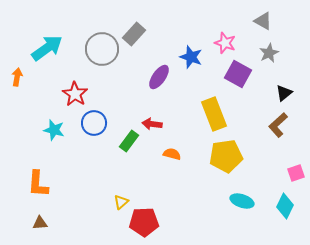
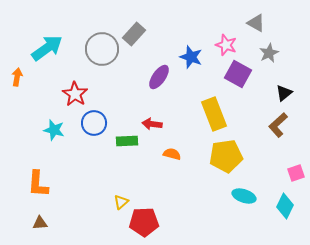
gray triangle: moved 7 px left, 2 px down
pink star: moved 1 px right, 2 px down
green rectangle: moved 2 px left; rotated 50 degrees clockwise
cyan ellipse: moved 2 px right, 5 px up
